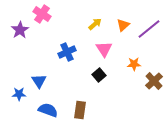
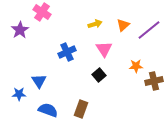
pink cross: moved 2 px up
yellow arrow: rotated 24 degrees clockwise
purple line: moved 1 px down
orange star: moved 2 px right, 2 px down
brown cross: rotated 30 degrees clockwise
brown rectangle: moved 1 px right, 1 px up; rotated 12 degrees clockwise
